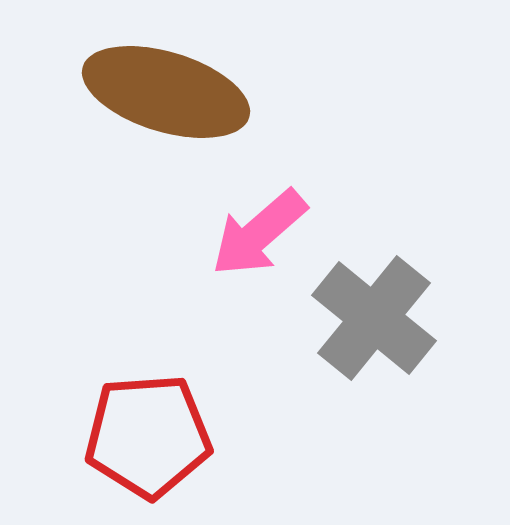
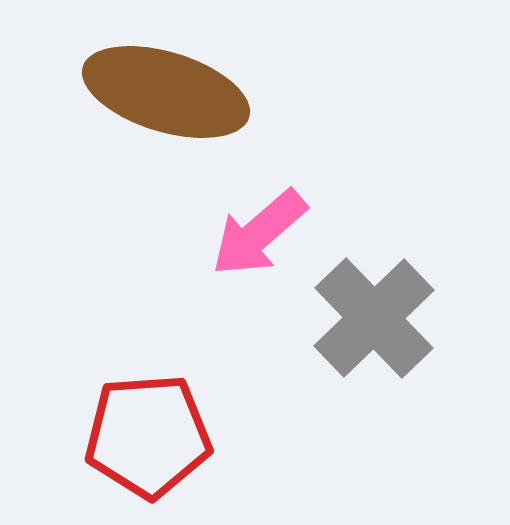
gray cross: rotated 7 degrees clockwise
